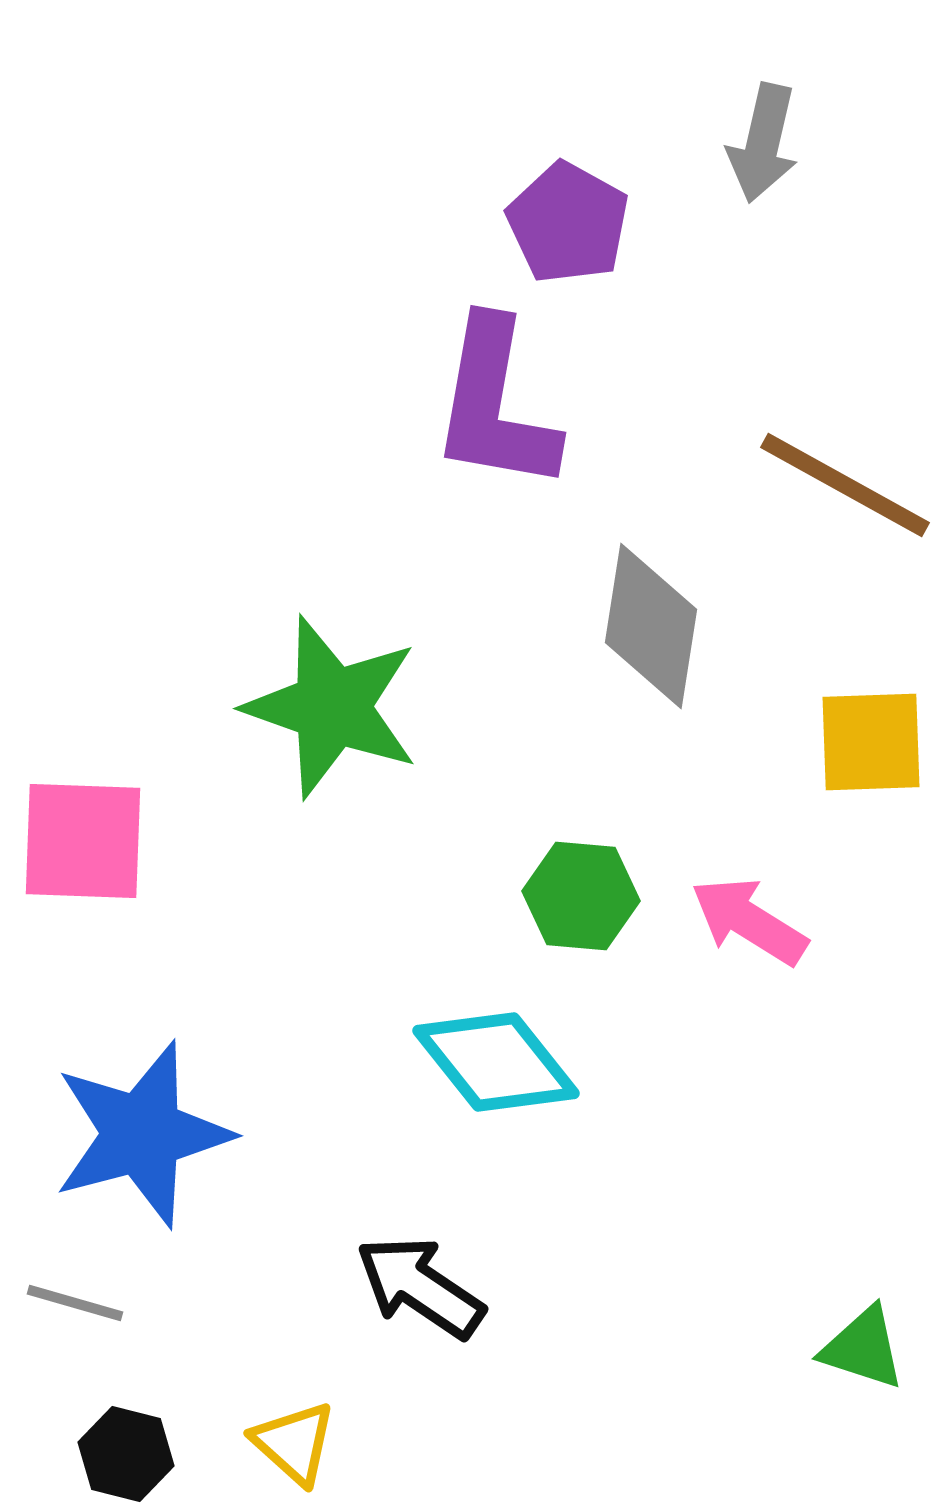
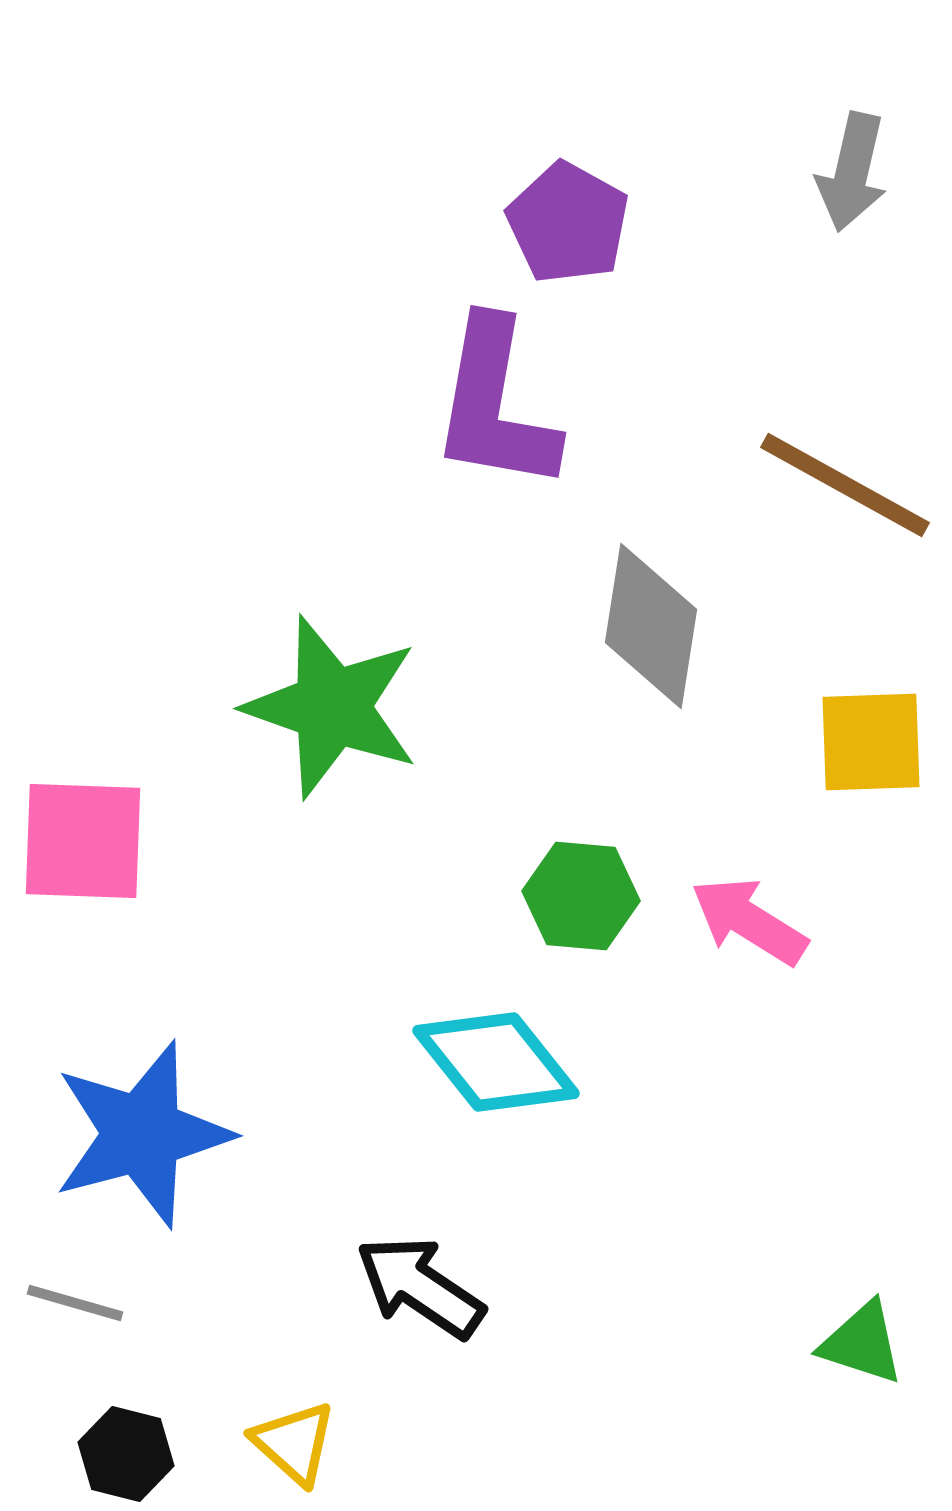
gray arrow: moved 89 px right, 29 px down
green triangle: moved 1 px left, 5 px up
